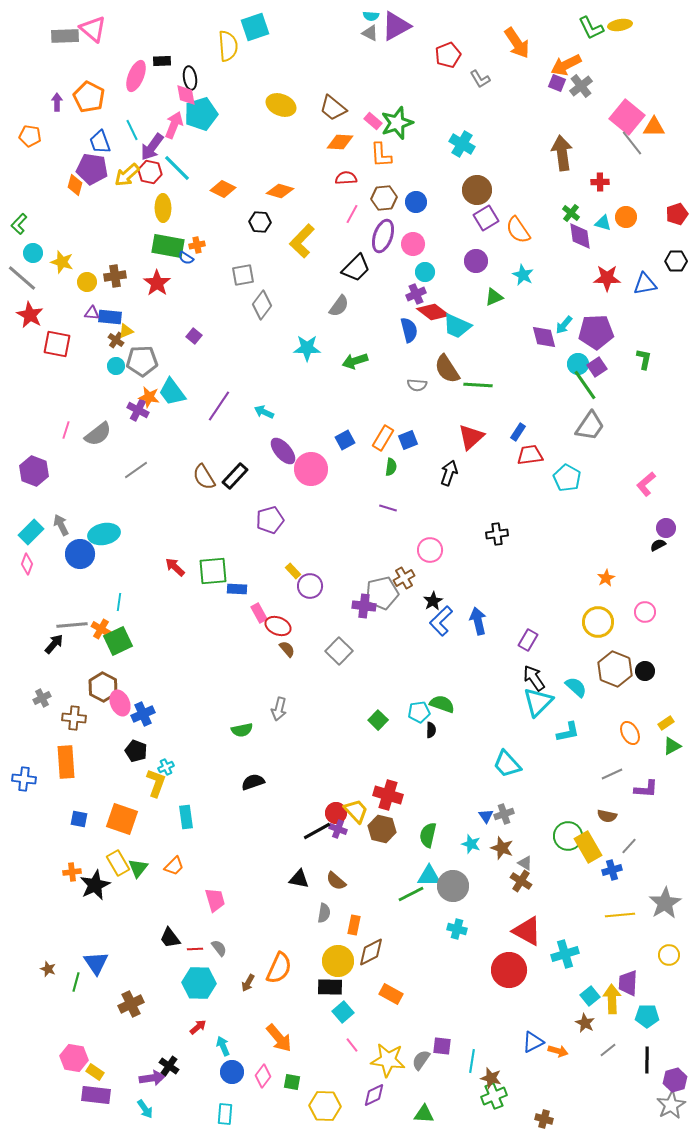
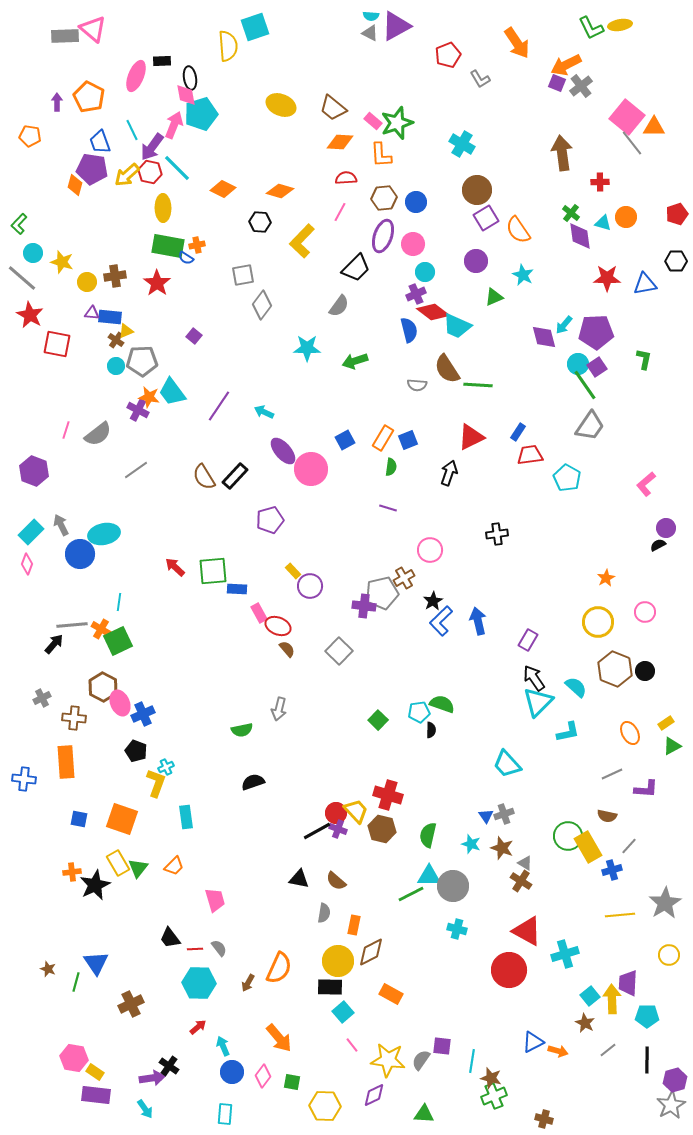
pink line at (352, 214): moved 12 px left, 2 px up
red triangle at (471, 437): rotated 16 degrees clockwise
